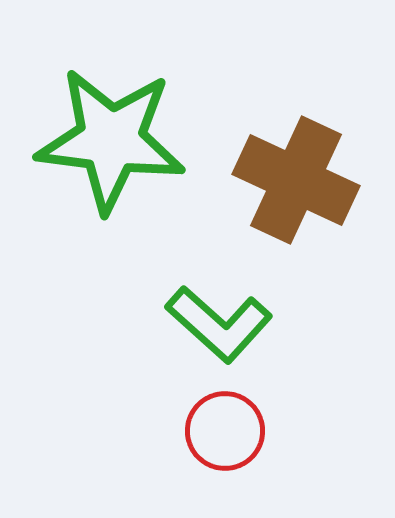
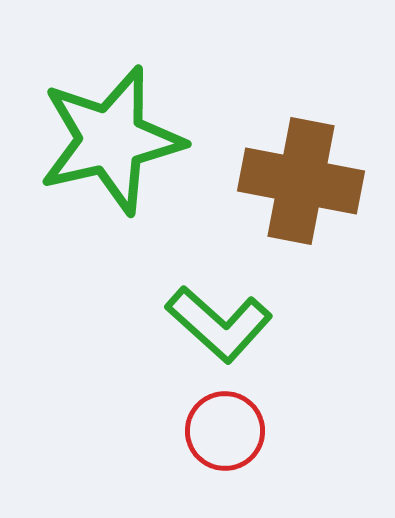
green star: rotated 20 degrees counterclockwise
brown cross: moved 5 px right, 1 px down; rotated 14 degrees counterclockwise
